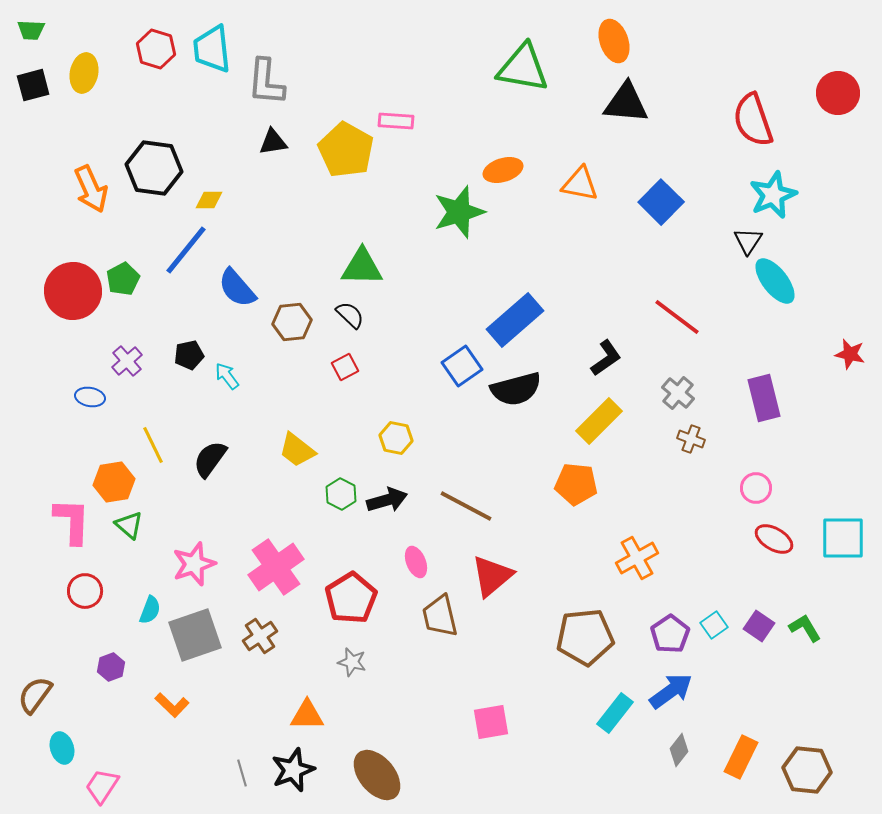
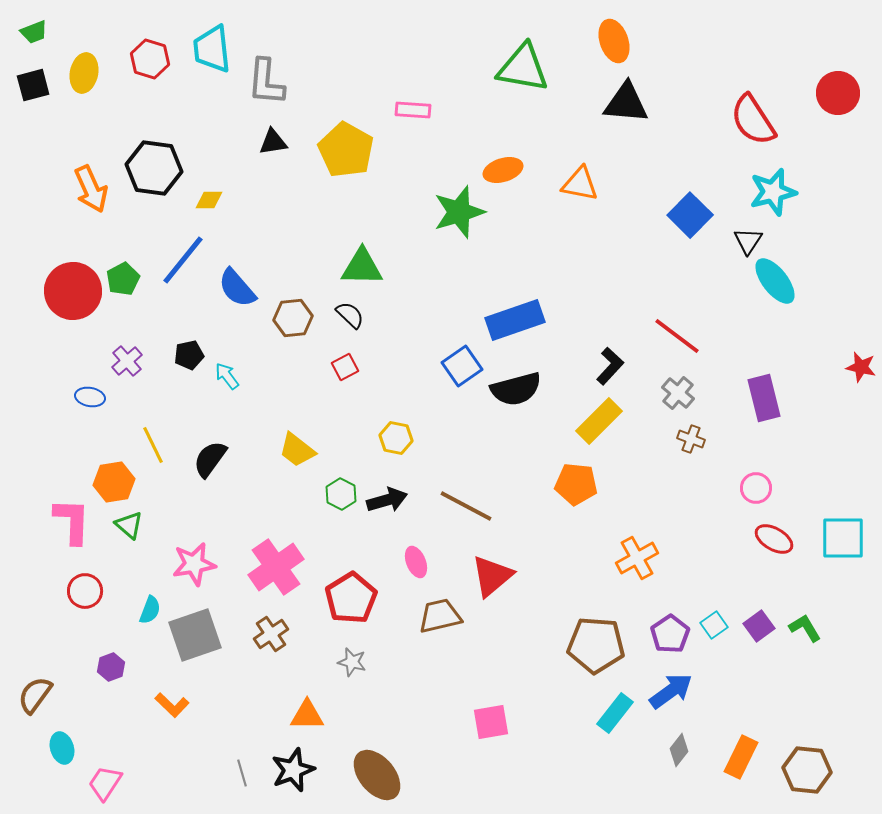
green trapezoid at (31, 30): moved 3 px right, 2 px down; rotated 24 degrees counterclockwise
red hexagon at (156, 49): moved 6 px left, 10 px down
red semicircle at (753, 120): rotated 14 degrees counterclockwise
pink rectangle at (396, 121): moved 17 px right, 11 px up
cyan star at (773, 195): moved 3 px up; rotated 9 degrees clockwise
blue square at (661, 202): moved 29 px right, 13 px down
blue line at (186, 250): moved 3 px left, 10 px down
red line at (677, 317): moved 19 px down
blue rectangle at (515, 320): rotated 22 degrees clockwise
brown hexagon at (292, 322): moved 1 px right, 4 px up
red star at (850, 354): moved 11 px right, 13 px down
black L-shape at (606, 358): moved 4 px right, 8 px down; rotated 12 degrees counterclockwise
pink star at (194, 564): rotated 9 degrees clockwise
brown trapezoid at (440, 616): rotated 90 degrees clockwise
purple square at (759, 626): rotated 20 degrees clockwise
brown cross at (260, 636): moved 11 px right, 2 px up
brown pentagon at (585, 637): moved 11 px right, 8 px down; rotated 10 degrees clockwise
pink trapezoid at (102, 786): moved 3 px right, 3 px up
